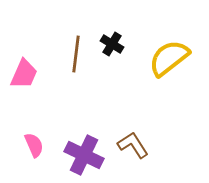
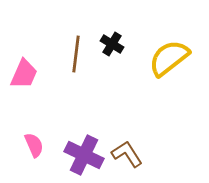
brown L-shape: moved 6 px left, 9 px down
